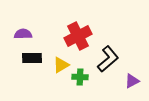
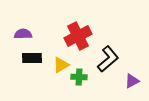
green cross: moved 1 px left
